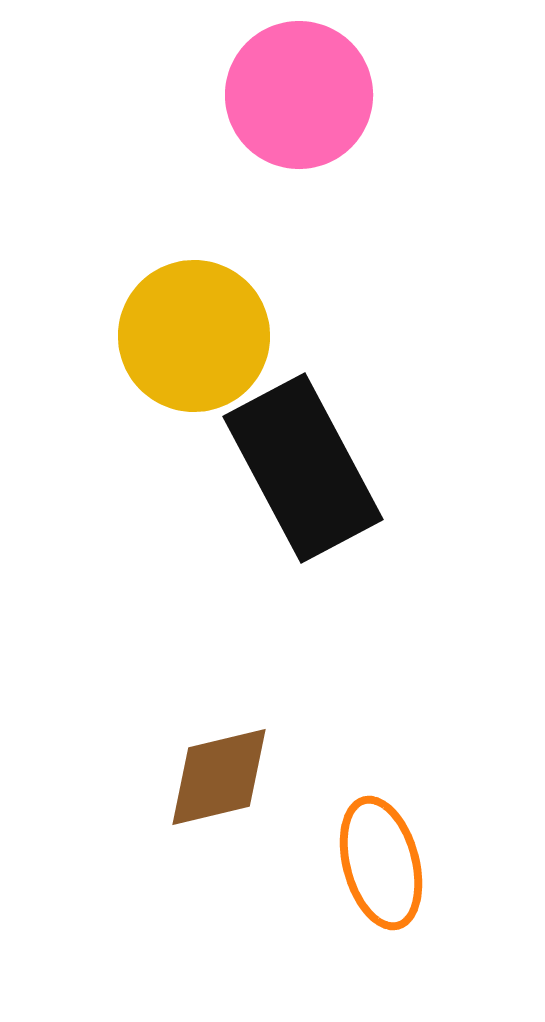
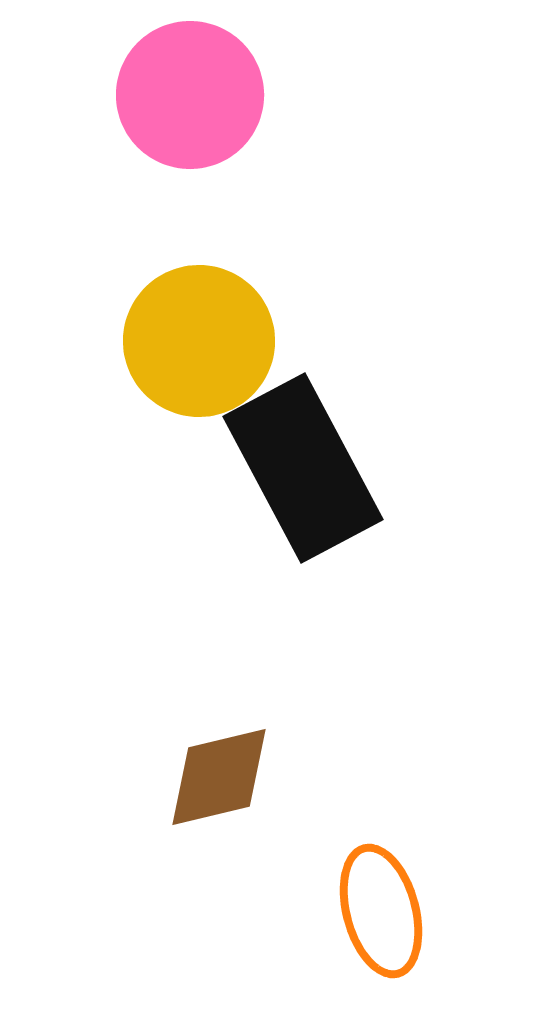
pink circle: moved 109 px left
yellow circle: moved 5 px right, 5 px down
orange ellipse: moved 48 px down
